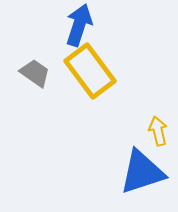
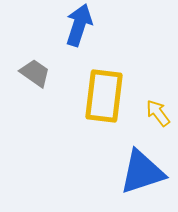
yellow rectangle: moved 14 px right, 25 px down; rotated 44 degrees clockwise
yellow arrow: moved 18 px up; rotated 24 degrees counterclockwise
